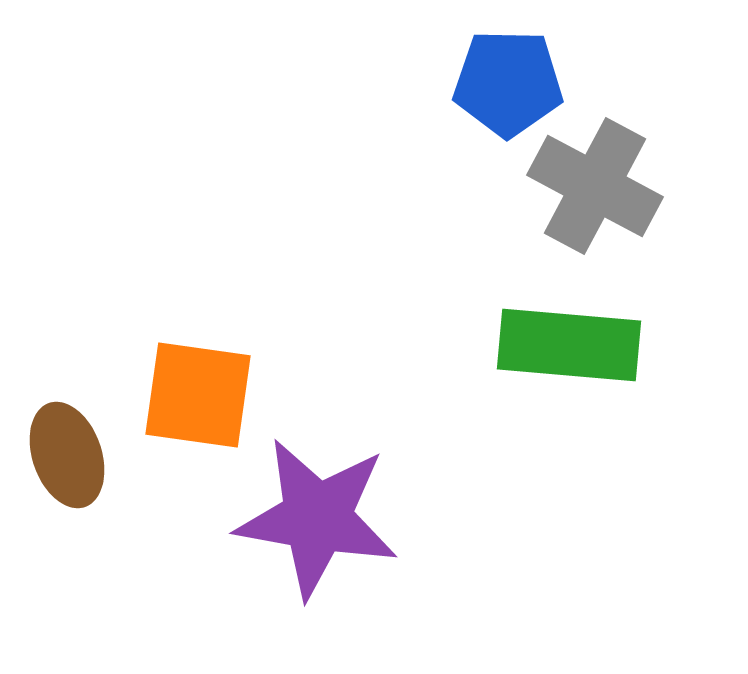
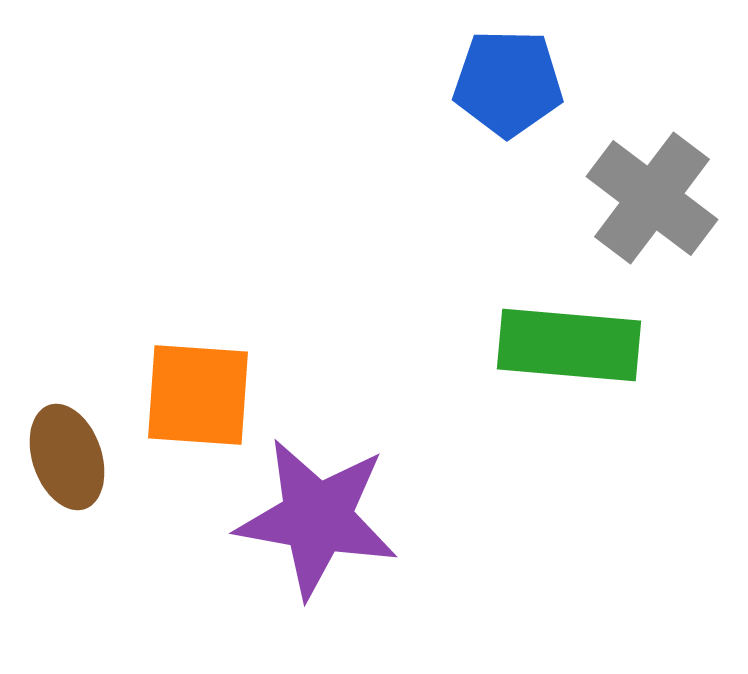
gray cross: moved 57 px right, 12 px down; rotated 9 degrees clockwise
orange square: rotated 4 degrees counterclockwise
brown ellipse: moved 2 px down
